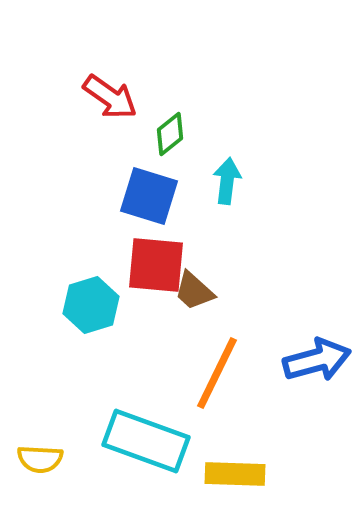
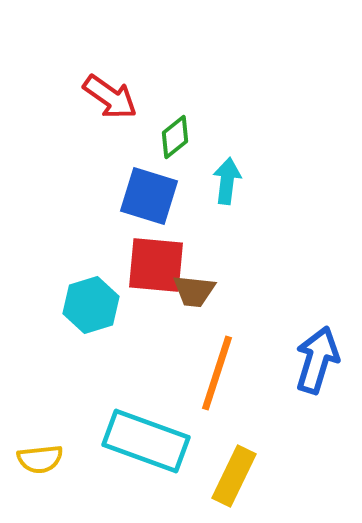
green diamond: moved 5 px right, 3 px down
brown trapezoid: rotated 36 degrees counterclockwise
blue arrow: rotated 58 degrees counterclockwise
orange line: rotated 8 degrees counterclockwise
yellow semicircle: rotated 9 degrees counterclockwise
yellow rectangle: moved 1 px left, 2 px down; rotated 66 degrees counterclockwise
